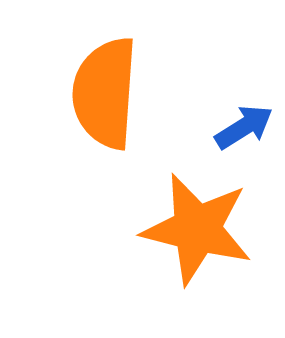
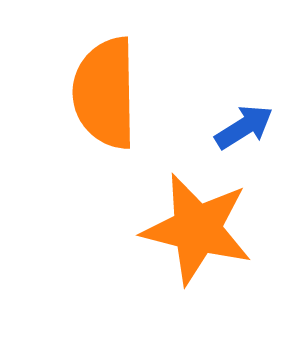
orange semicircle: rotated 5 degrees counterclockwise
